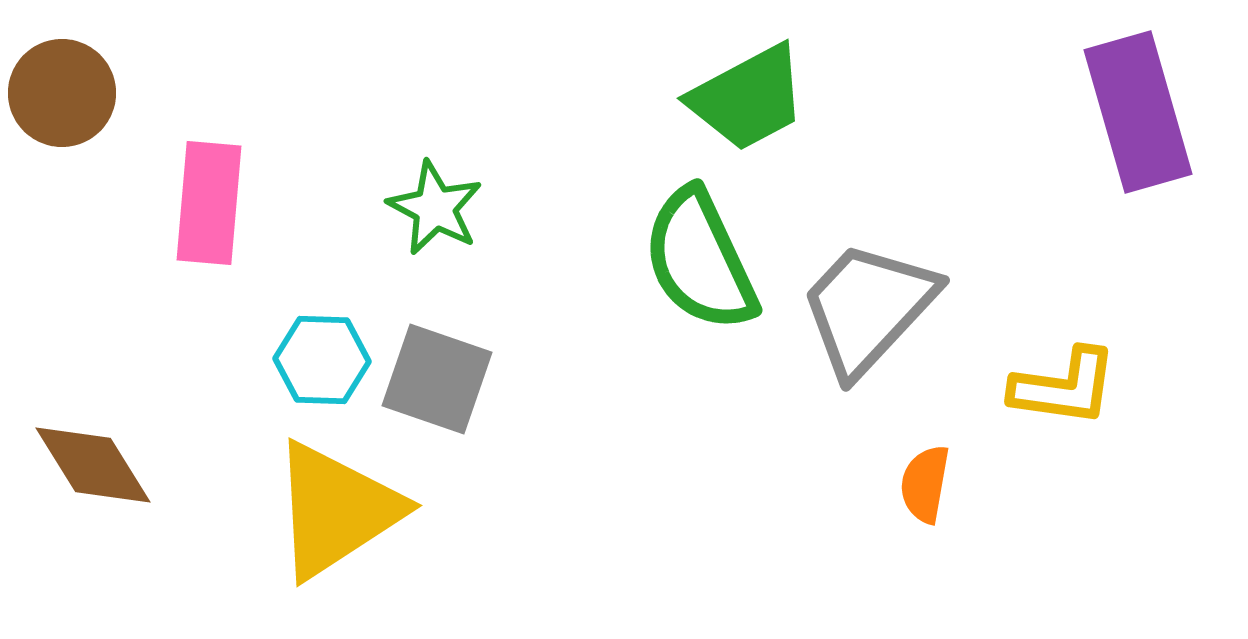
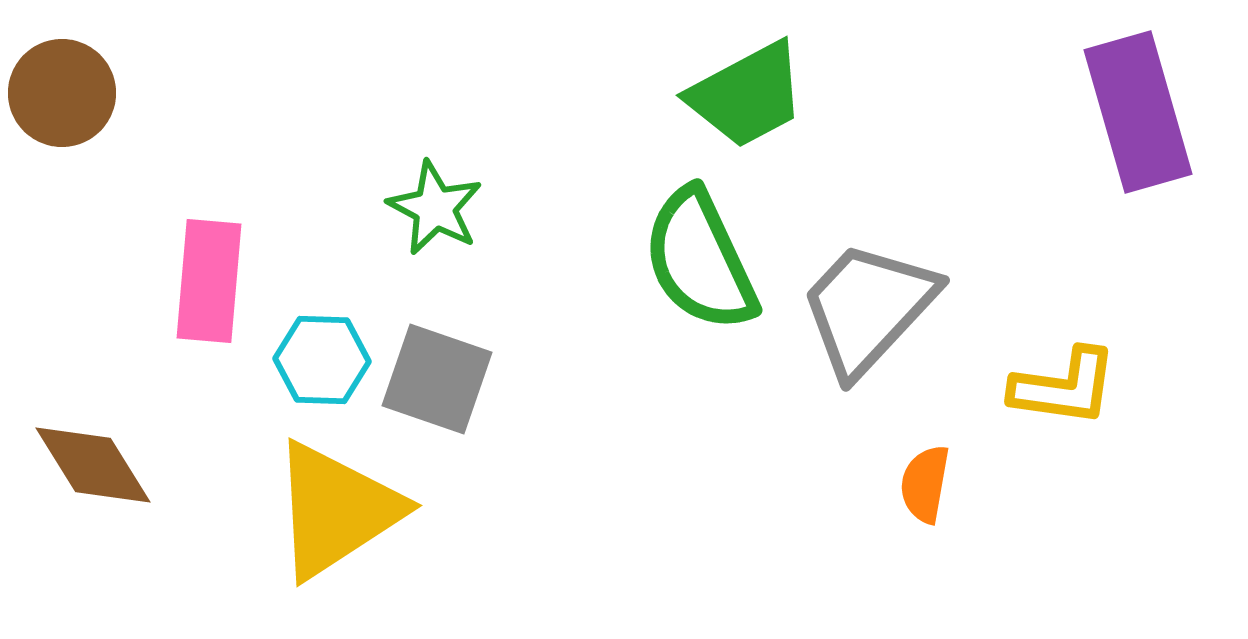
green trapezoid: moved 1 px left, 3 px up
pink rectangle: moved 78 px down
